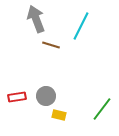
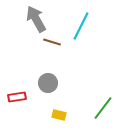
gray arrow: rotated 8 degrees counterclockwise
brown line: moved 1 px right, 3 px up
gray circle: moved 2 px right, 13 px up
green line: moved 1 px right, 1 px up
